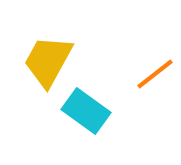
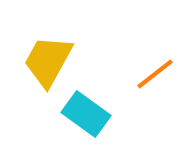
cyan rectangle: moved 3 px down
